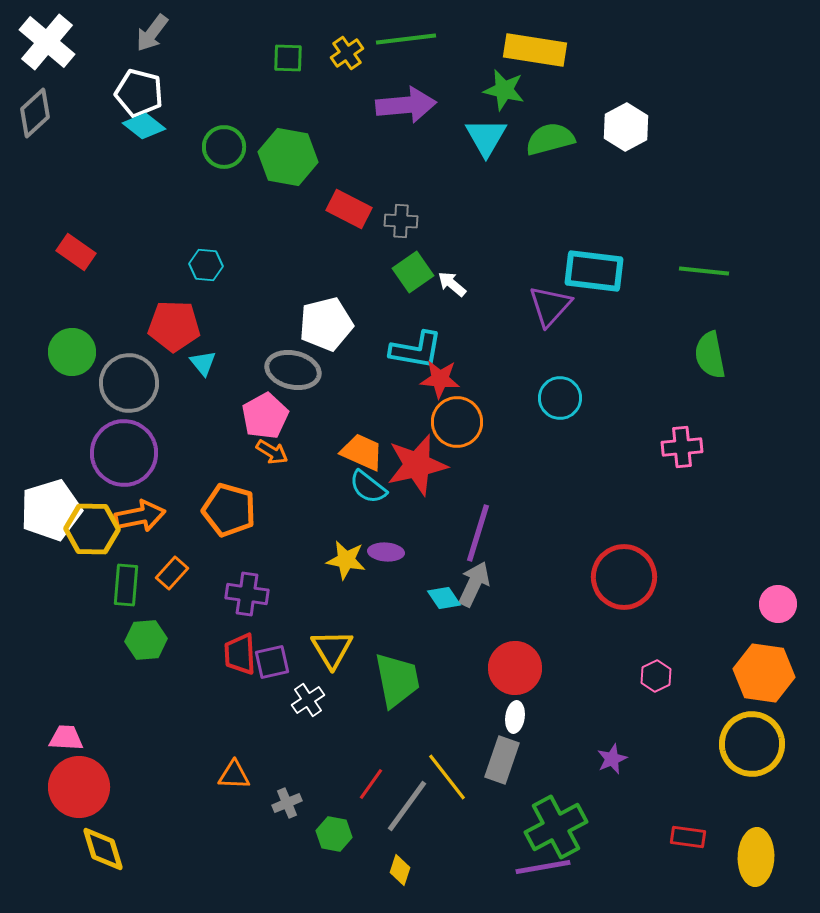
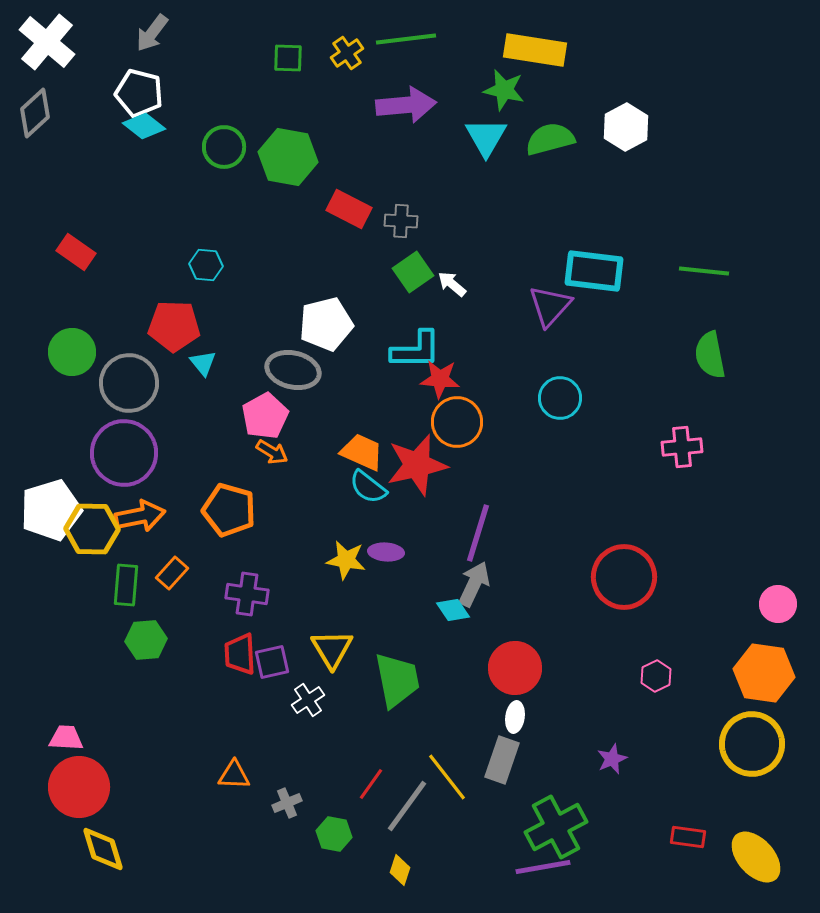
cyan L-shape at (416, 350): rotated 10 degrees counterclockwise
cyan diamond at (444, 598): moved 9 px right, 12 px down
yellow ellipse at (756, 857): rotated 44 degrees counterclockwise
